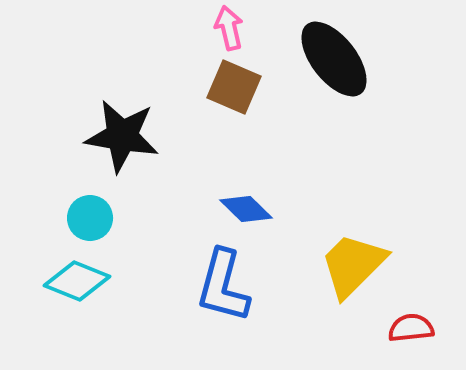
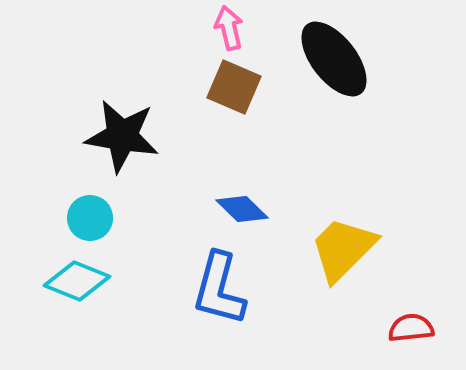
blue diamond: moved 4 px left
yellow trapezoid: moved 10 px left, 16 px up
blue L-shape: moved 4 px left, 3 px down
